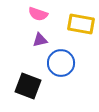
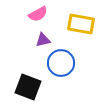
pink semicircle: rotated 48 degrees counterclockwise
purple triangle: moved 3 px right
black square: moved 1 px down
